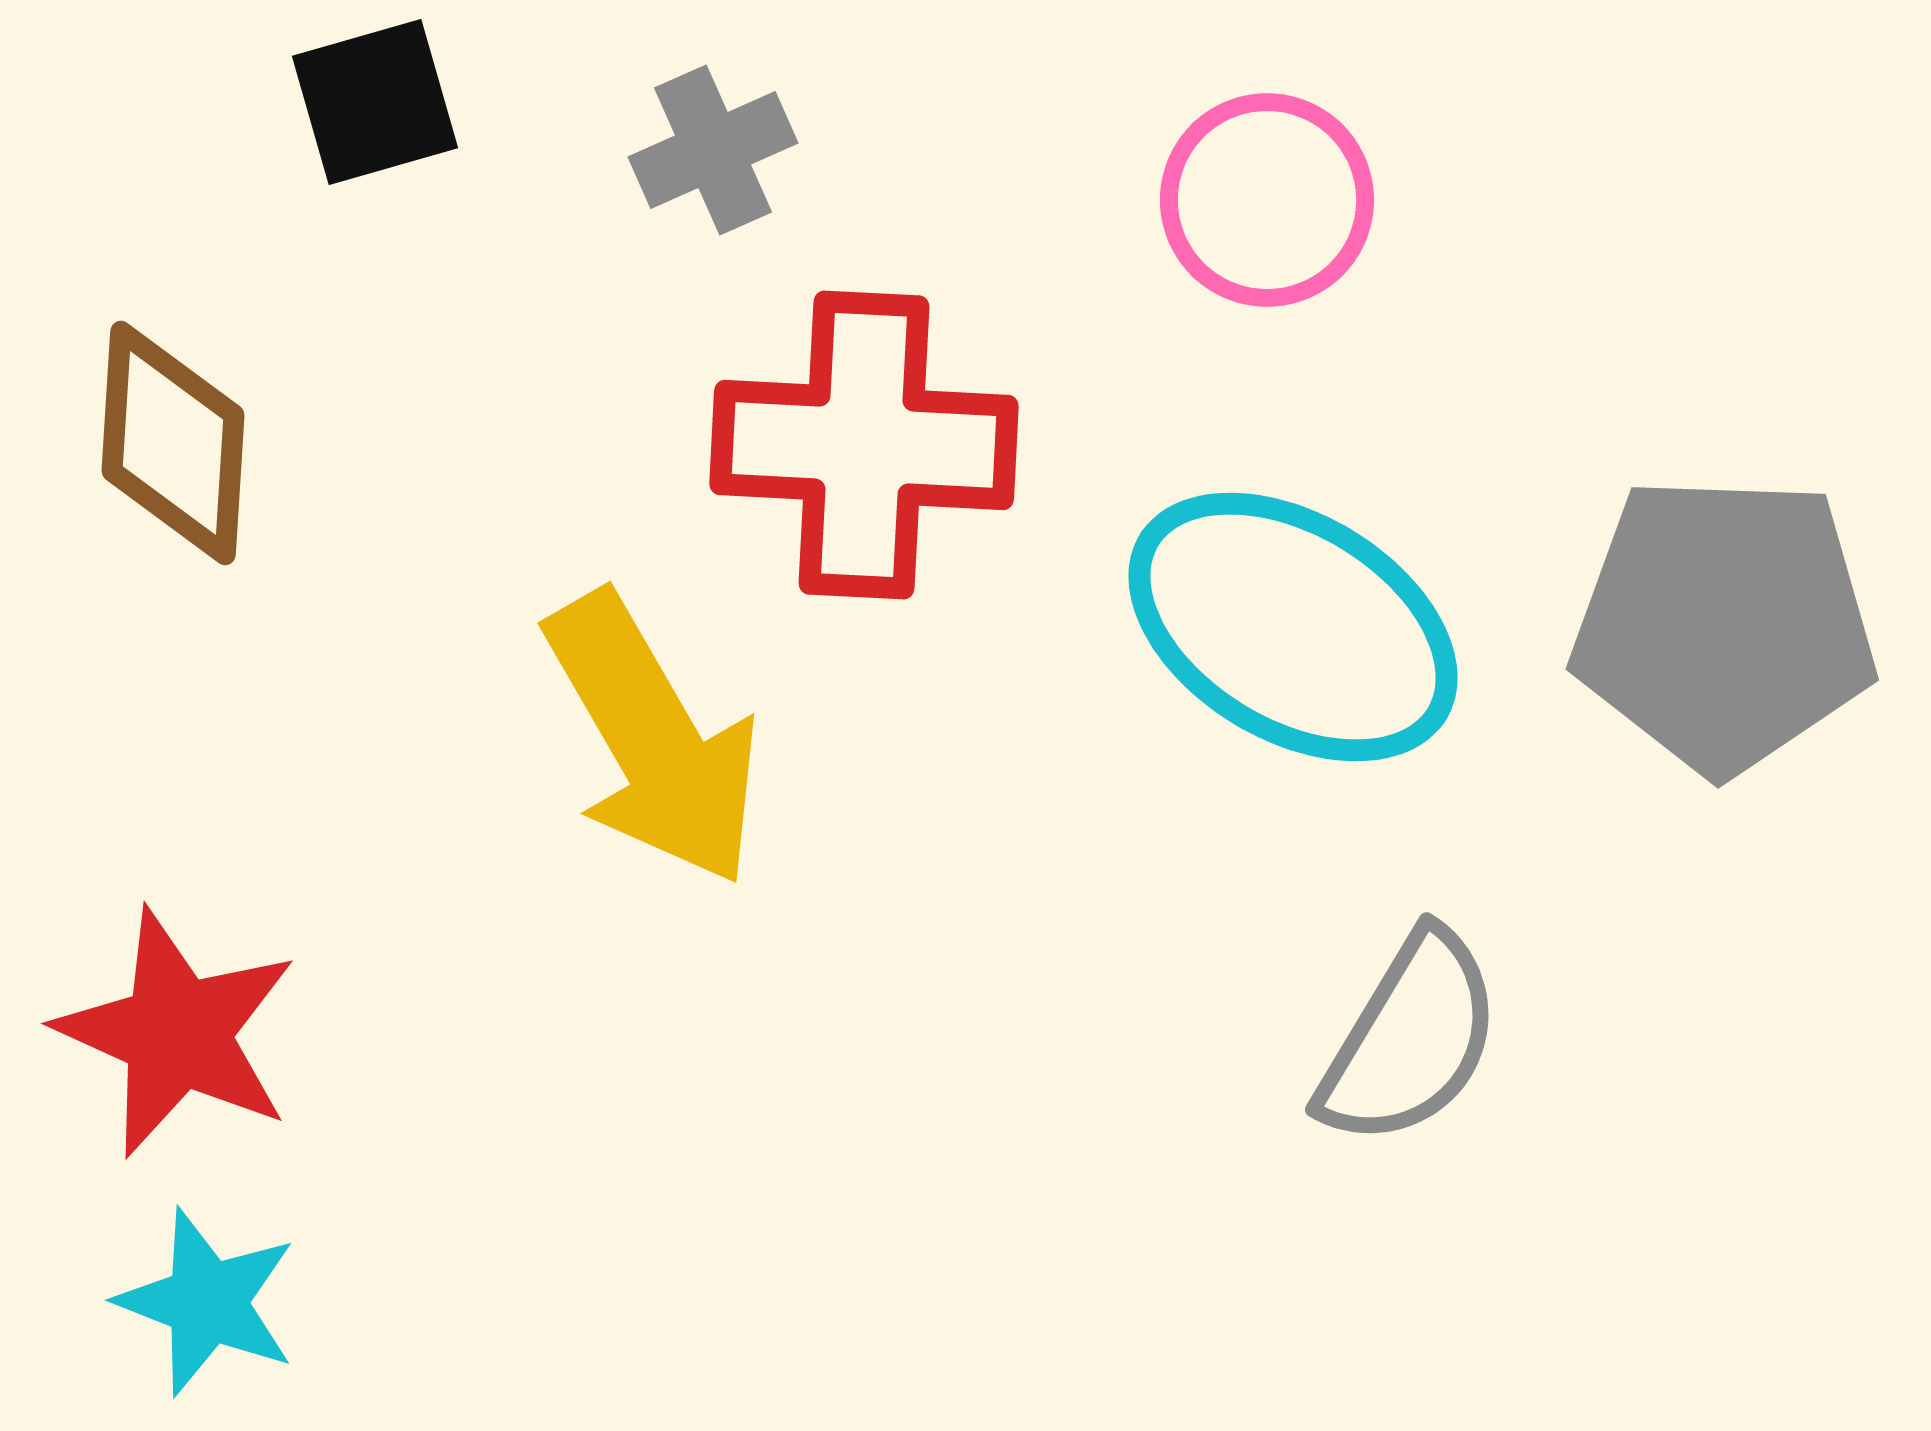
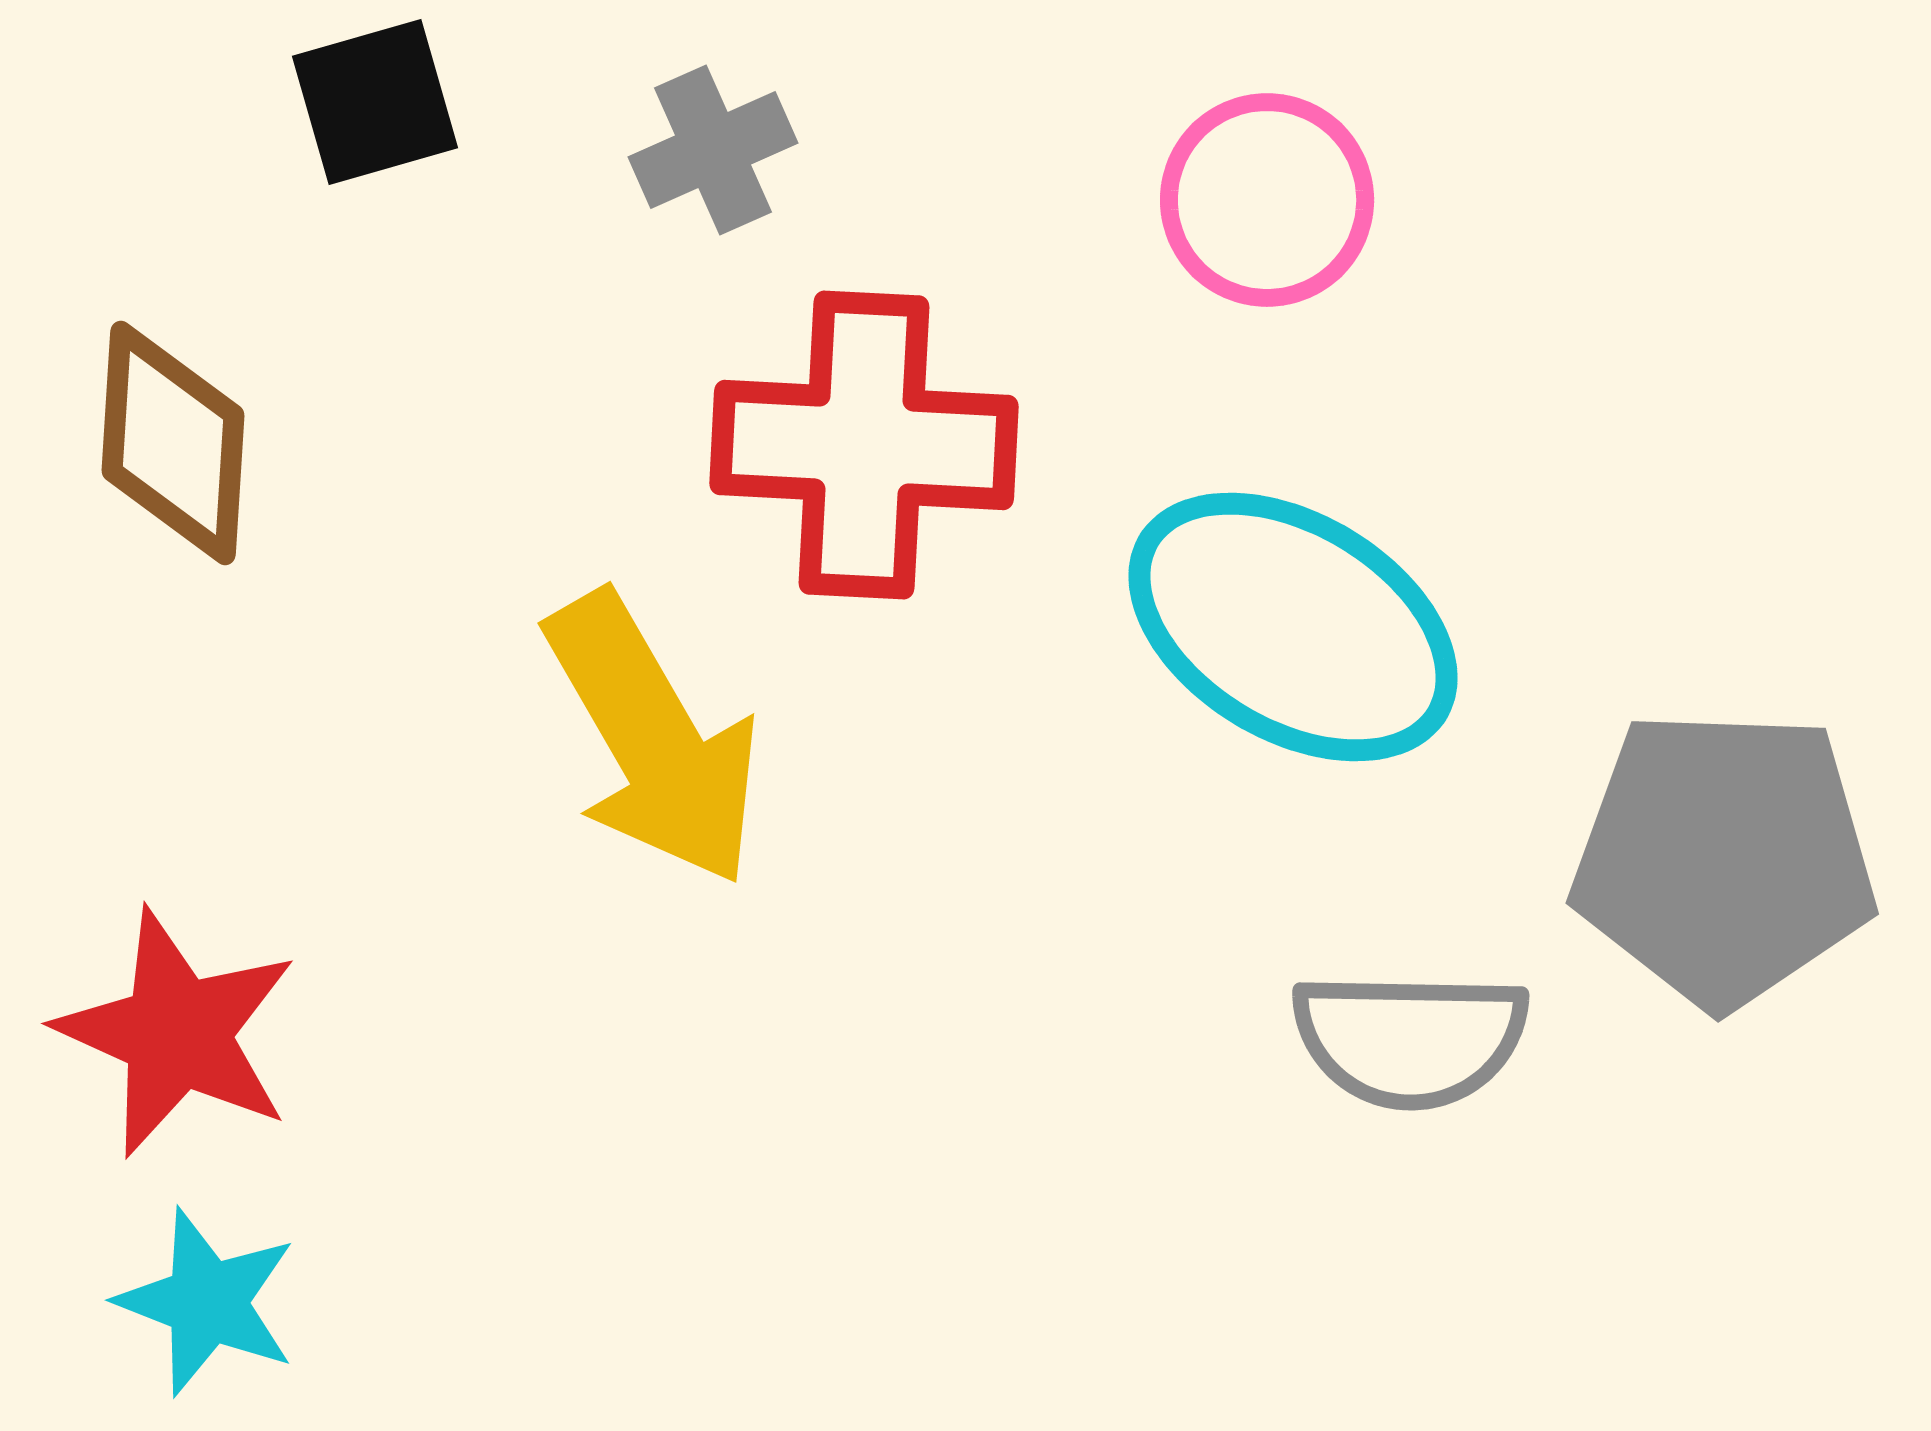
gray pentagon: moved 234 px down
gray semicircle: rotated 60 degrees clockwise
